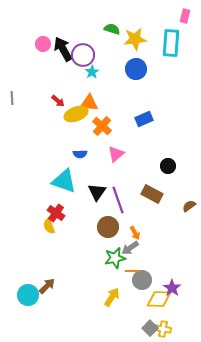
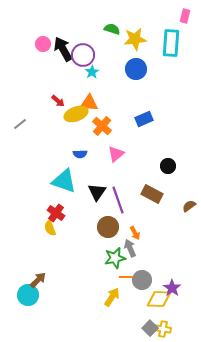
gray line: moved 8 px right, 26 px down; rotated 56 degrees clockwise
yellow semicircle: moved 1 px right, 2 px down
gray arrow: rotated 102 degrees clockwise
orange line: moved 6 px left, 6 px down
brown arrow: moved 9 px left, 6 px up
